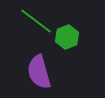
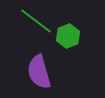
green hexagon: moved 1 px right, 1 px up
